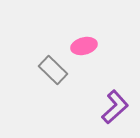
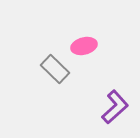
gray rectangle: moved 2 px right, 1 px up
